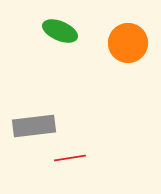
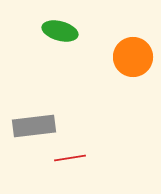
green ellipse: rotated 8 degrees counterclockwise
orange circle: moved 5 px right, 14 px down
